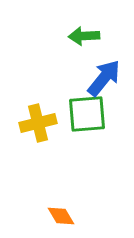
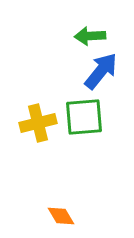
green arrow: moved 6 px right
blue arrow: moved 3 px left, 7 px up
green square: moved 3 px left, 3 px down
